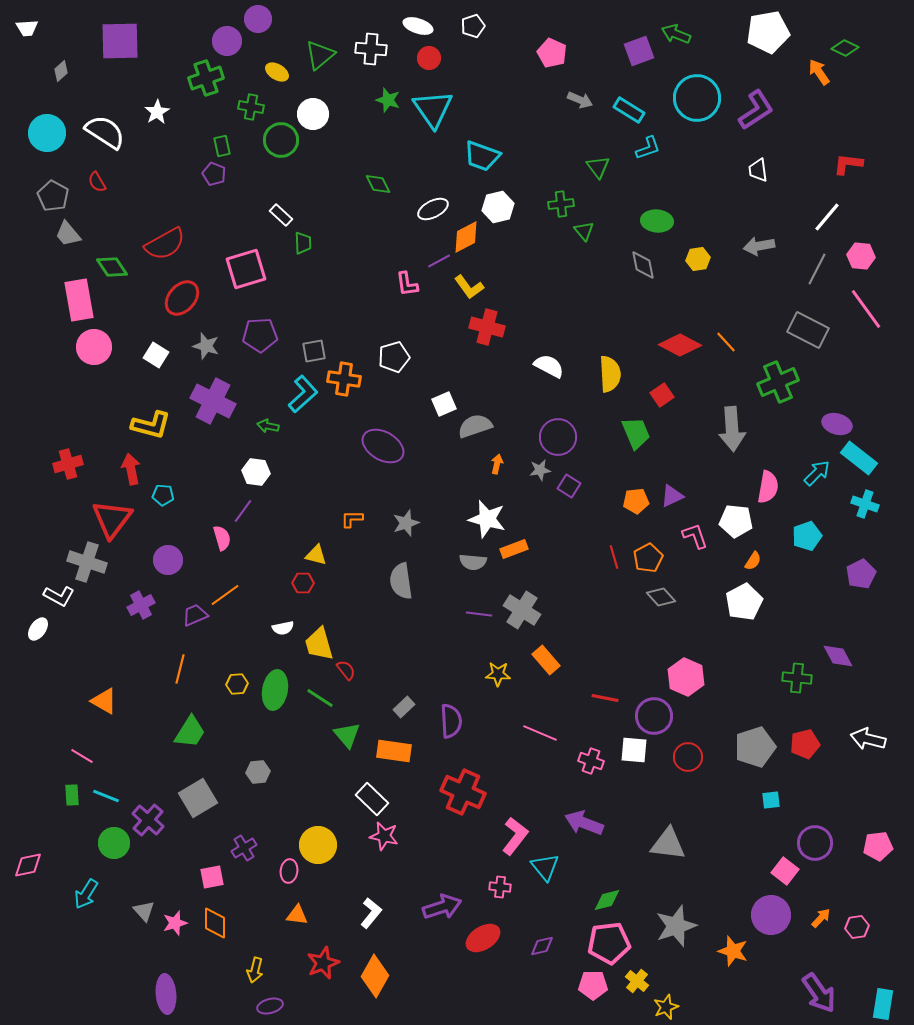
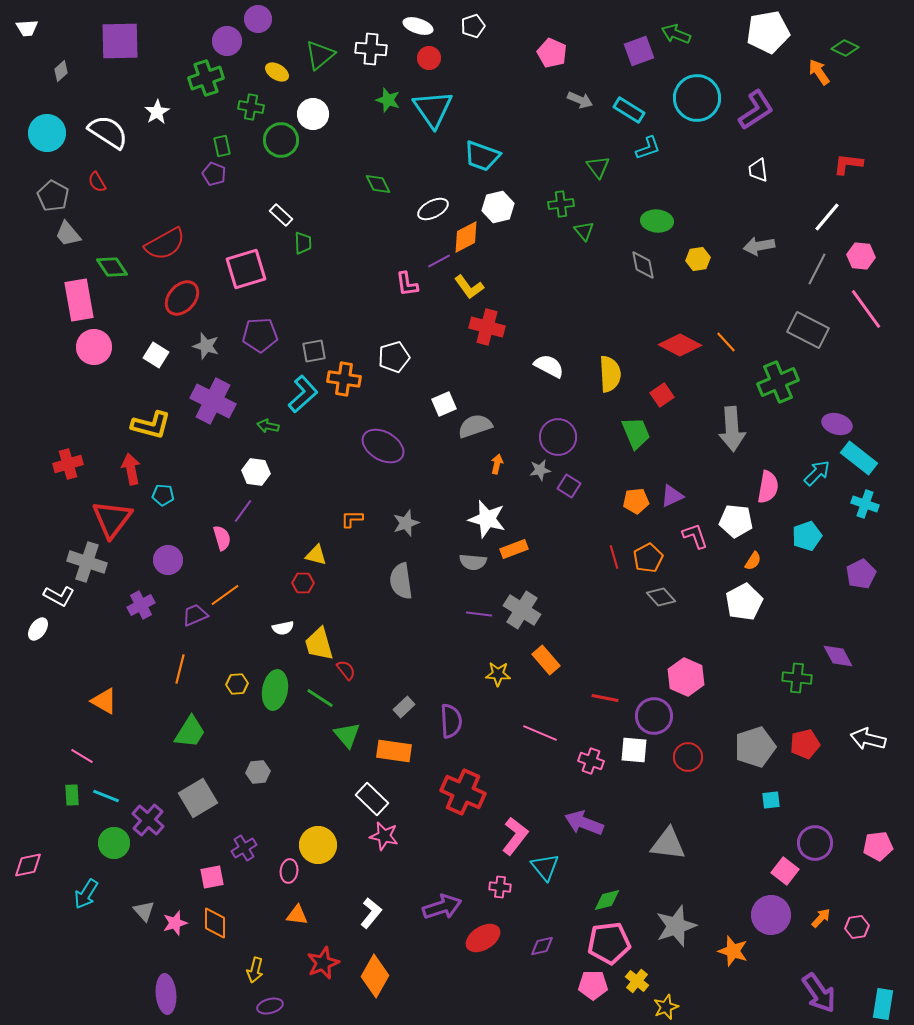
white semicircle at (105, 132): moved 3 px right
